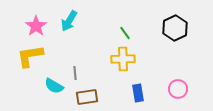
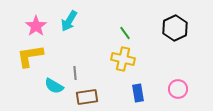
yellow cross: rotated 15 degrees clockwise
